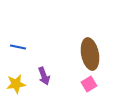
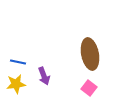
blue line: moved 15 px down
pink square: moved 4 px down; rotated 21 degrees counterclockwise
